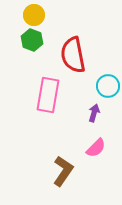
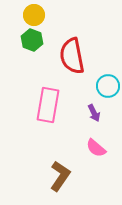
red semicircle: moved 1 px left, 1 px down
pink rectangle: moved 10 px down
purple arrow: rotated 138 degrees clockwise
pink semicircle: rotated 85 degrees clockwise
brown L-shape: moved 3 px left, 5 px down
